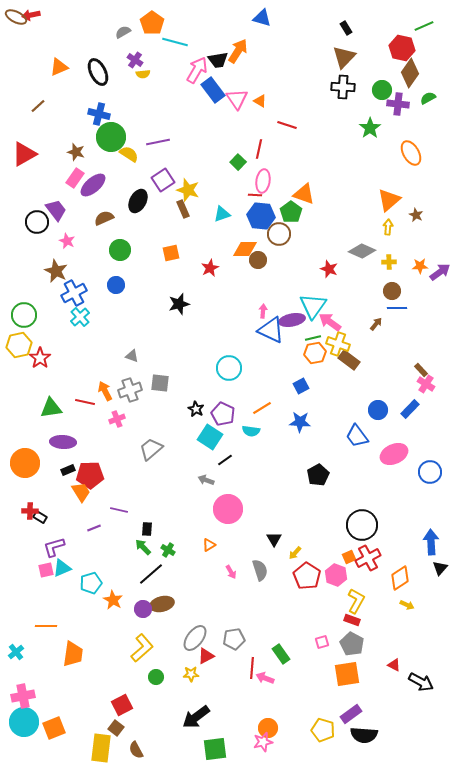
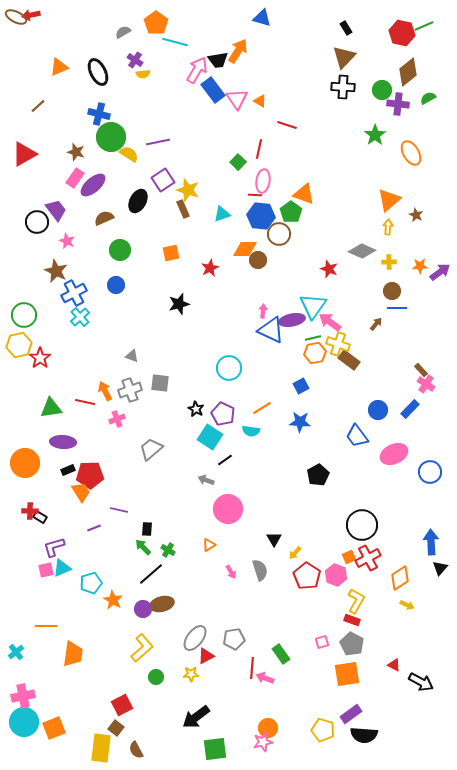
orange pentagon at (152, 23): moved 4 px right
red hexagon at (402, 48): moved 15 px up
brown diamond at (410, 73): moved 2 px left, 1 px up; rotated 16 degrees clockwise
green star at (370, 128): moved 5 px right, 7 px down
